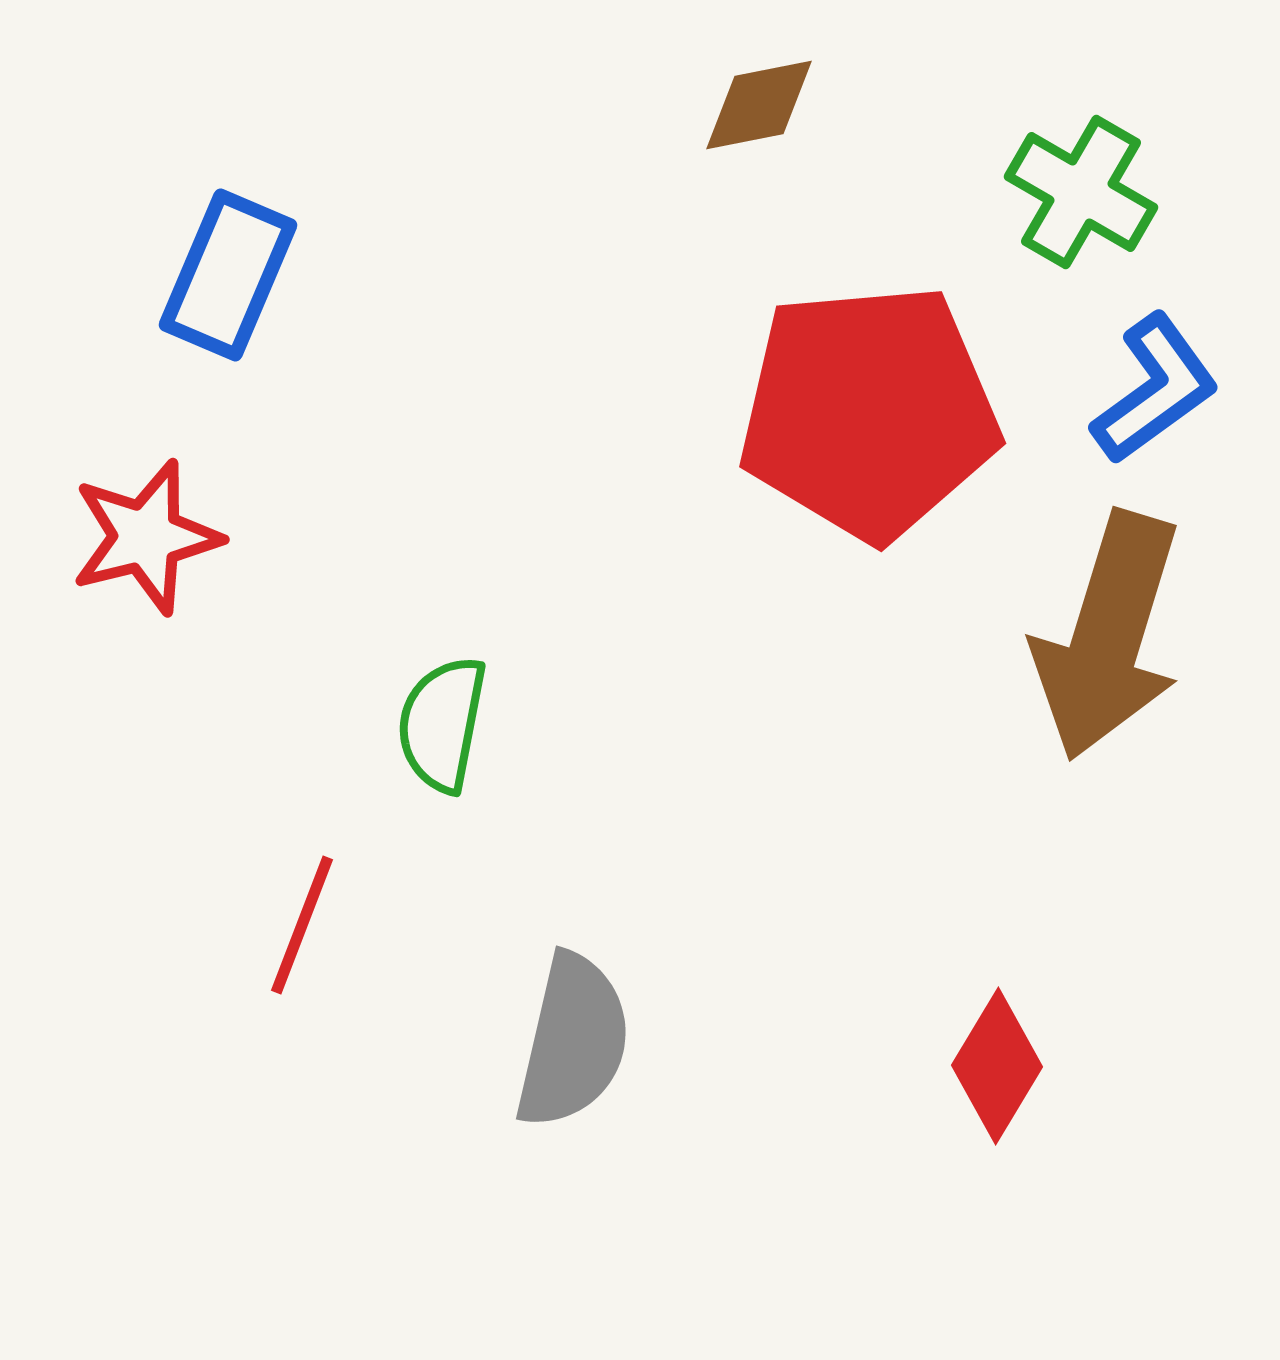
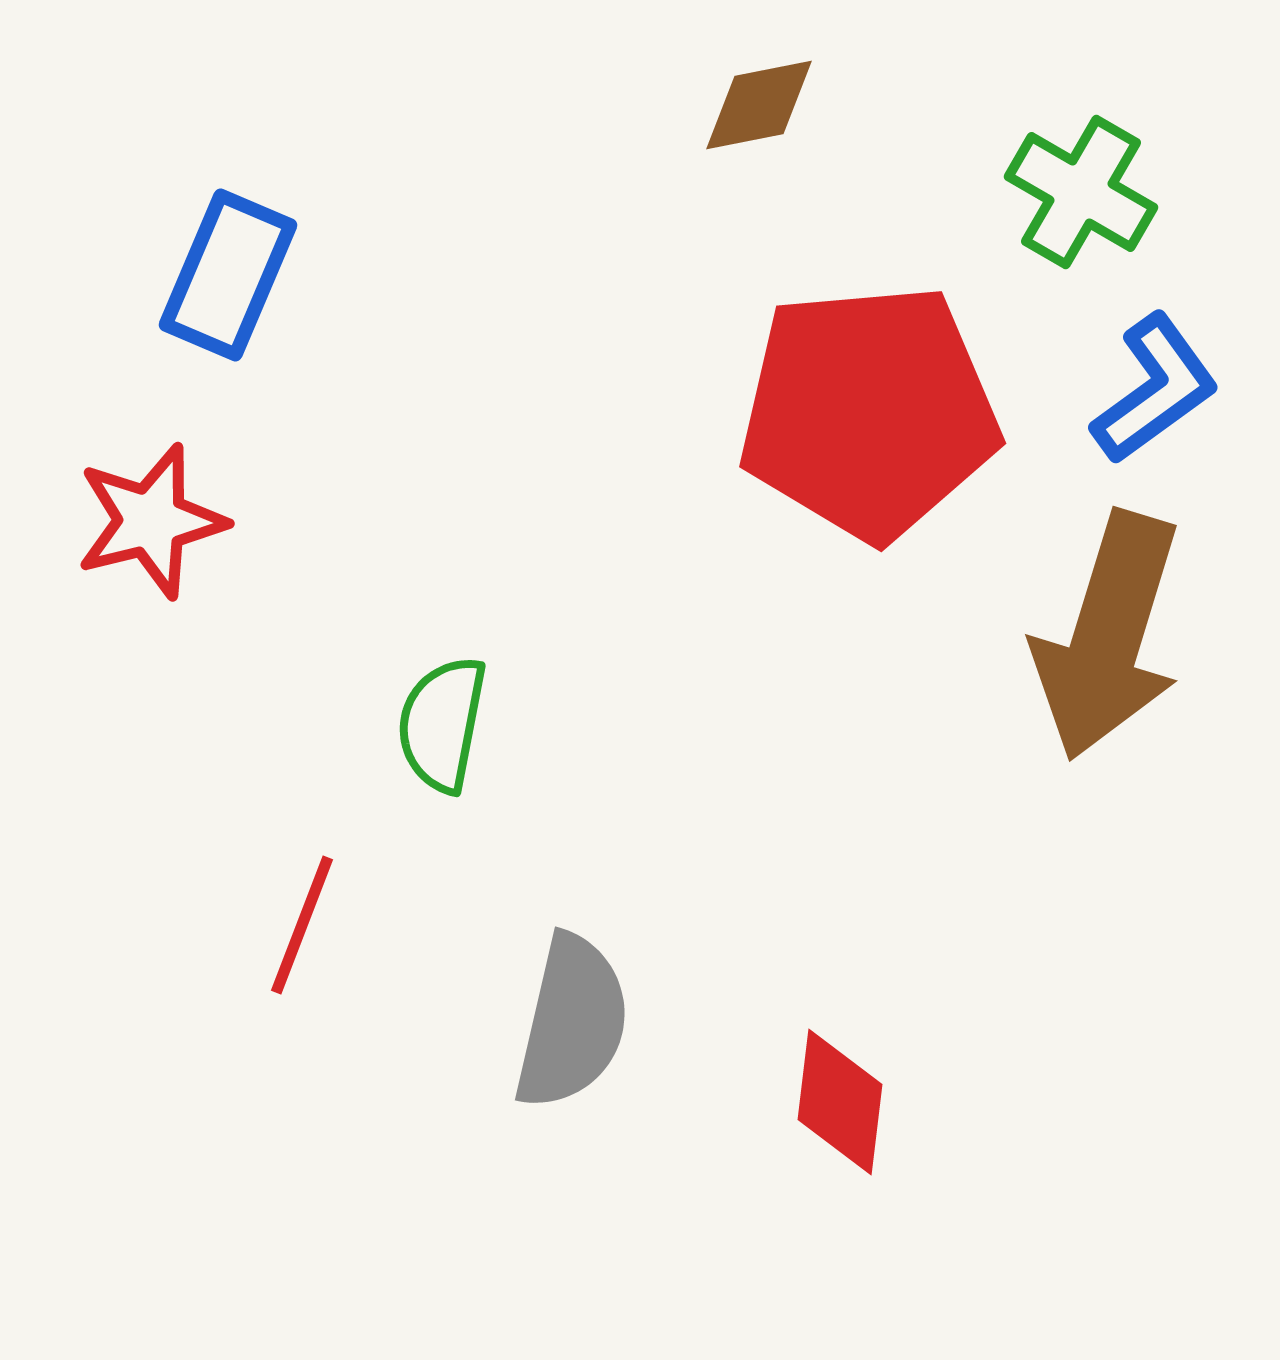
red star: moved 5 px right, 16 px up
gray semicircle: moved 1 px left, 19 px up
red diamond: moved 157 px left, 36 px down; rotated 24 degrees counterclockwise
